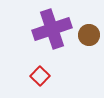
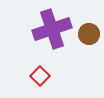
brown circle: moved 1 px up
